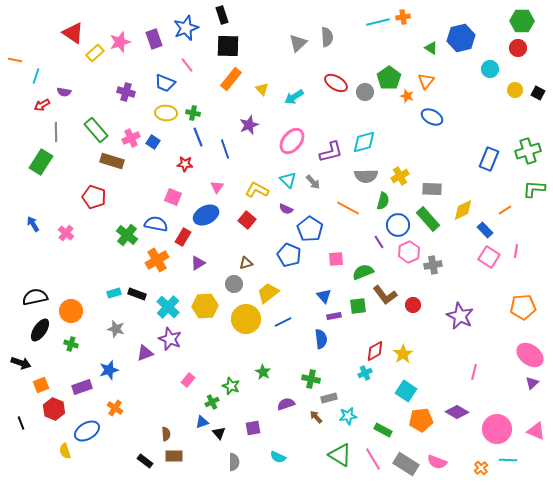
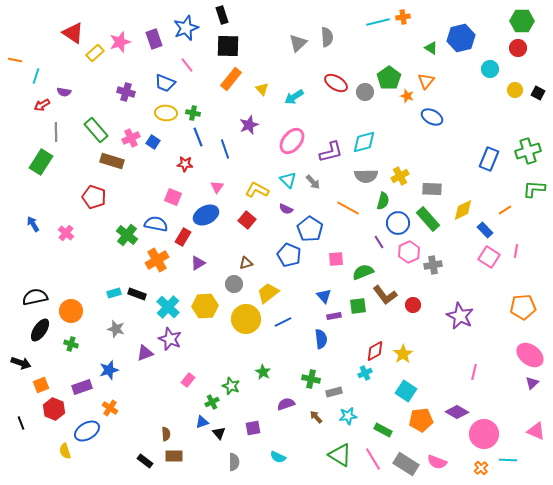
blue circle at (398, 225): moved 2 px up
gray rectangle at (329, 398): moved 5 px right, 6 px up
orange cross at (115, 408): moved 5 px left
pink circle at (497, 429): moved 13 px left, 5 px down
